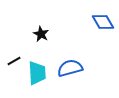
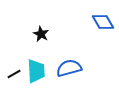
black line: moved 13 px down
blue semicircle: moved 1 px left
cyan trapezoid: moved 1 px left, 2 px up
